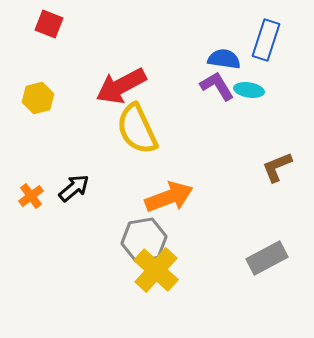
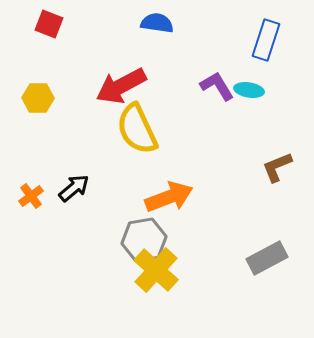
blue semicircle: moved 67 px left, 36 px up
yellow hexagon: rotated 16 degrees clockwise
